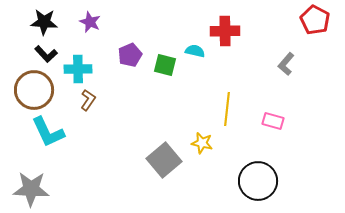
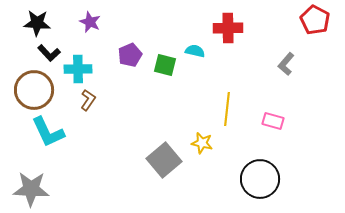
black star: moved 7 px left, 1 px down
red cross: moved 3 px right, 3 px up
black L-shape: moved 3 px right, 1 px up
black circle: moved 2 px right, 2 px up
